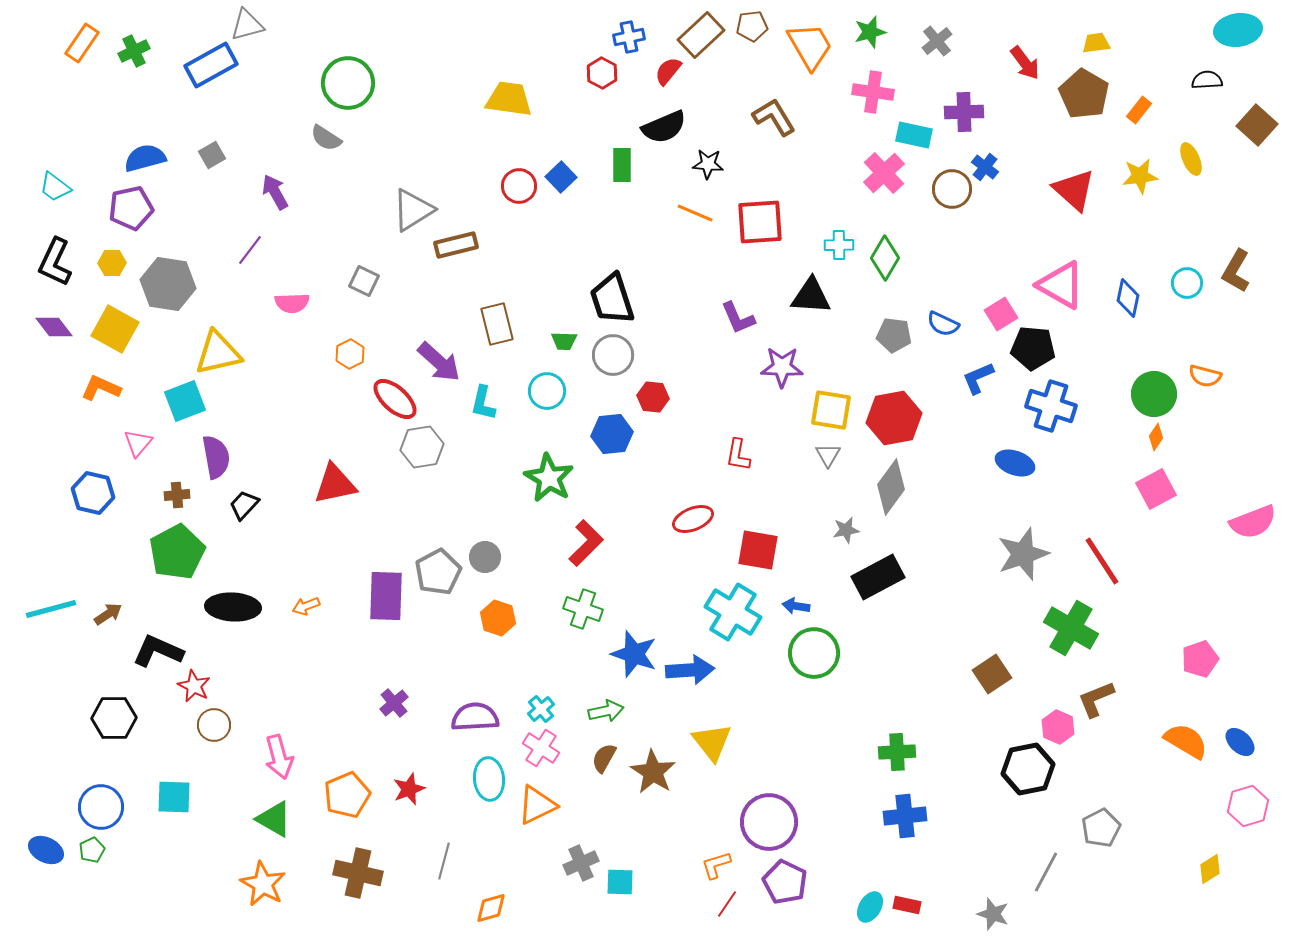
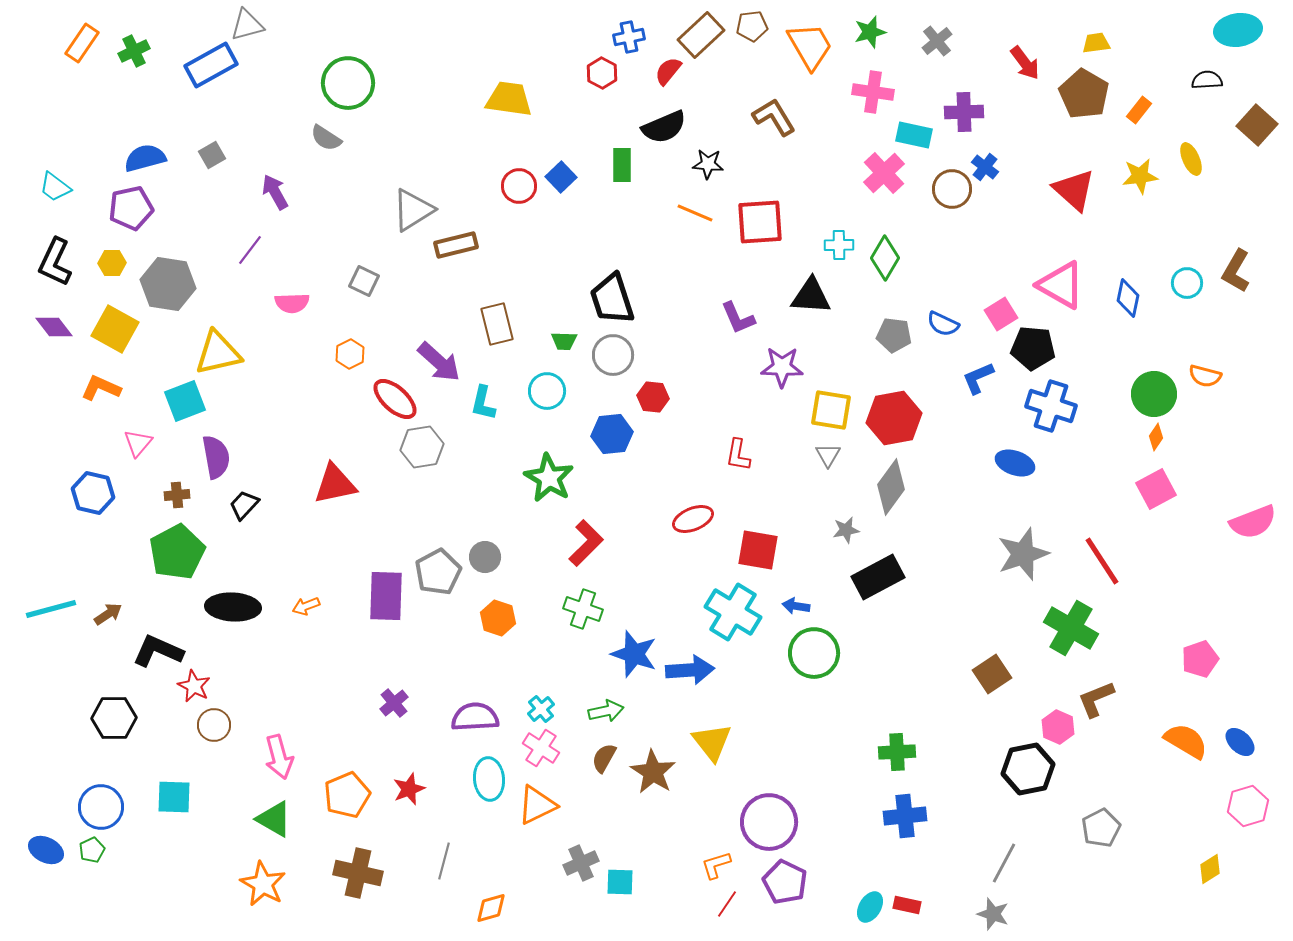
gray line at (1046, 872): moved 42 px left, 9 px up
